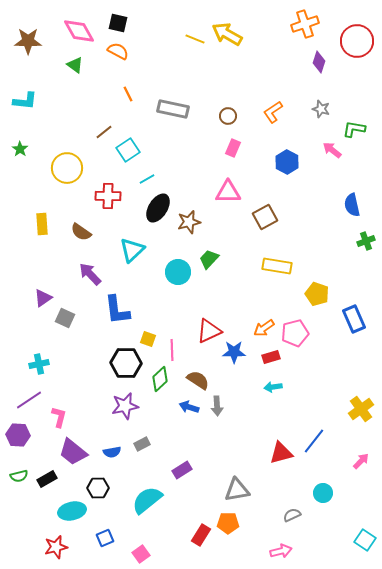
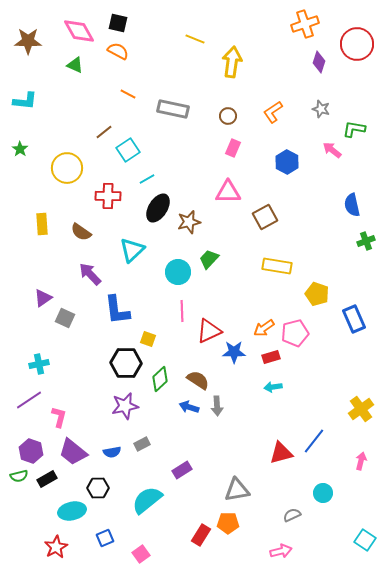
yellow arrow at (227, 34): moved 5 px right, 28 px down; rotated 68 degrees clockwise
red circle at (357, 41): moved 3 px down
green triangle at (75, 65): rotated 12 degrees counterclockwise
orange line at (128, 94): rotated 35 degrees counterclockwise
pink line at (172, 350): moved 10 px right, 39 px up
purple hexagon at (18, 435): moved 13 px right, 16 px down; rotated 15 degrees clockwise
pink arrow at (361, 461): rotated 30 degrees counterclockwise
red star at (56, 547): rotated 15 degrees counterclockwise
